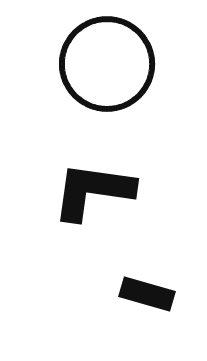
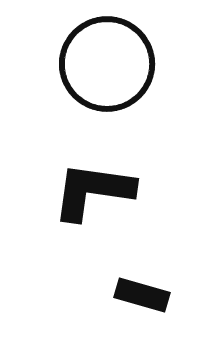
black rectangle: moved 5 px left, 1 px down
